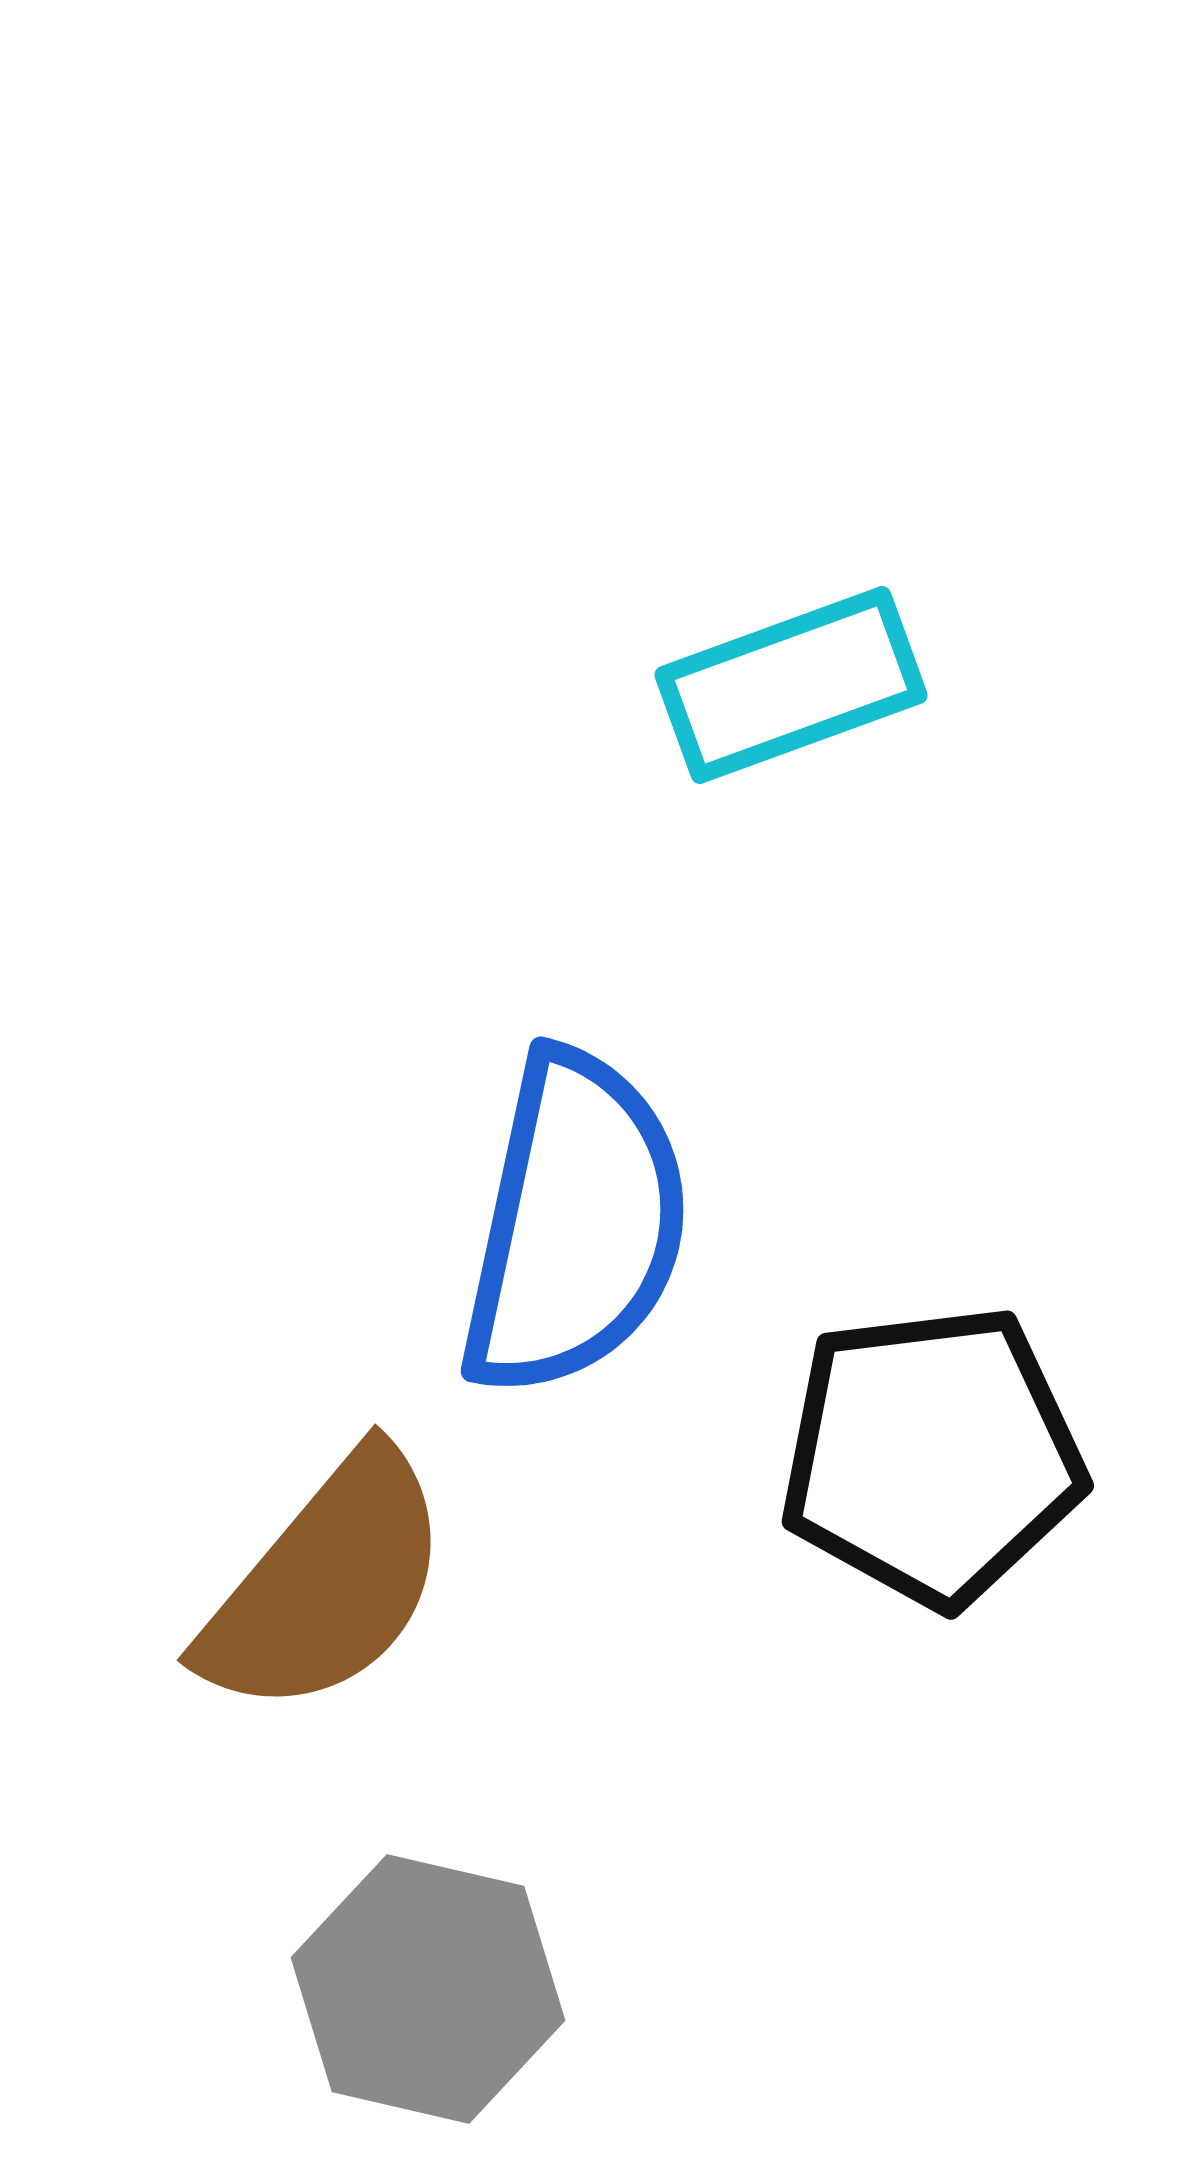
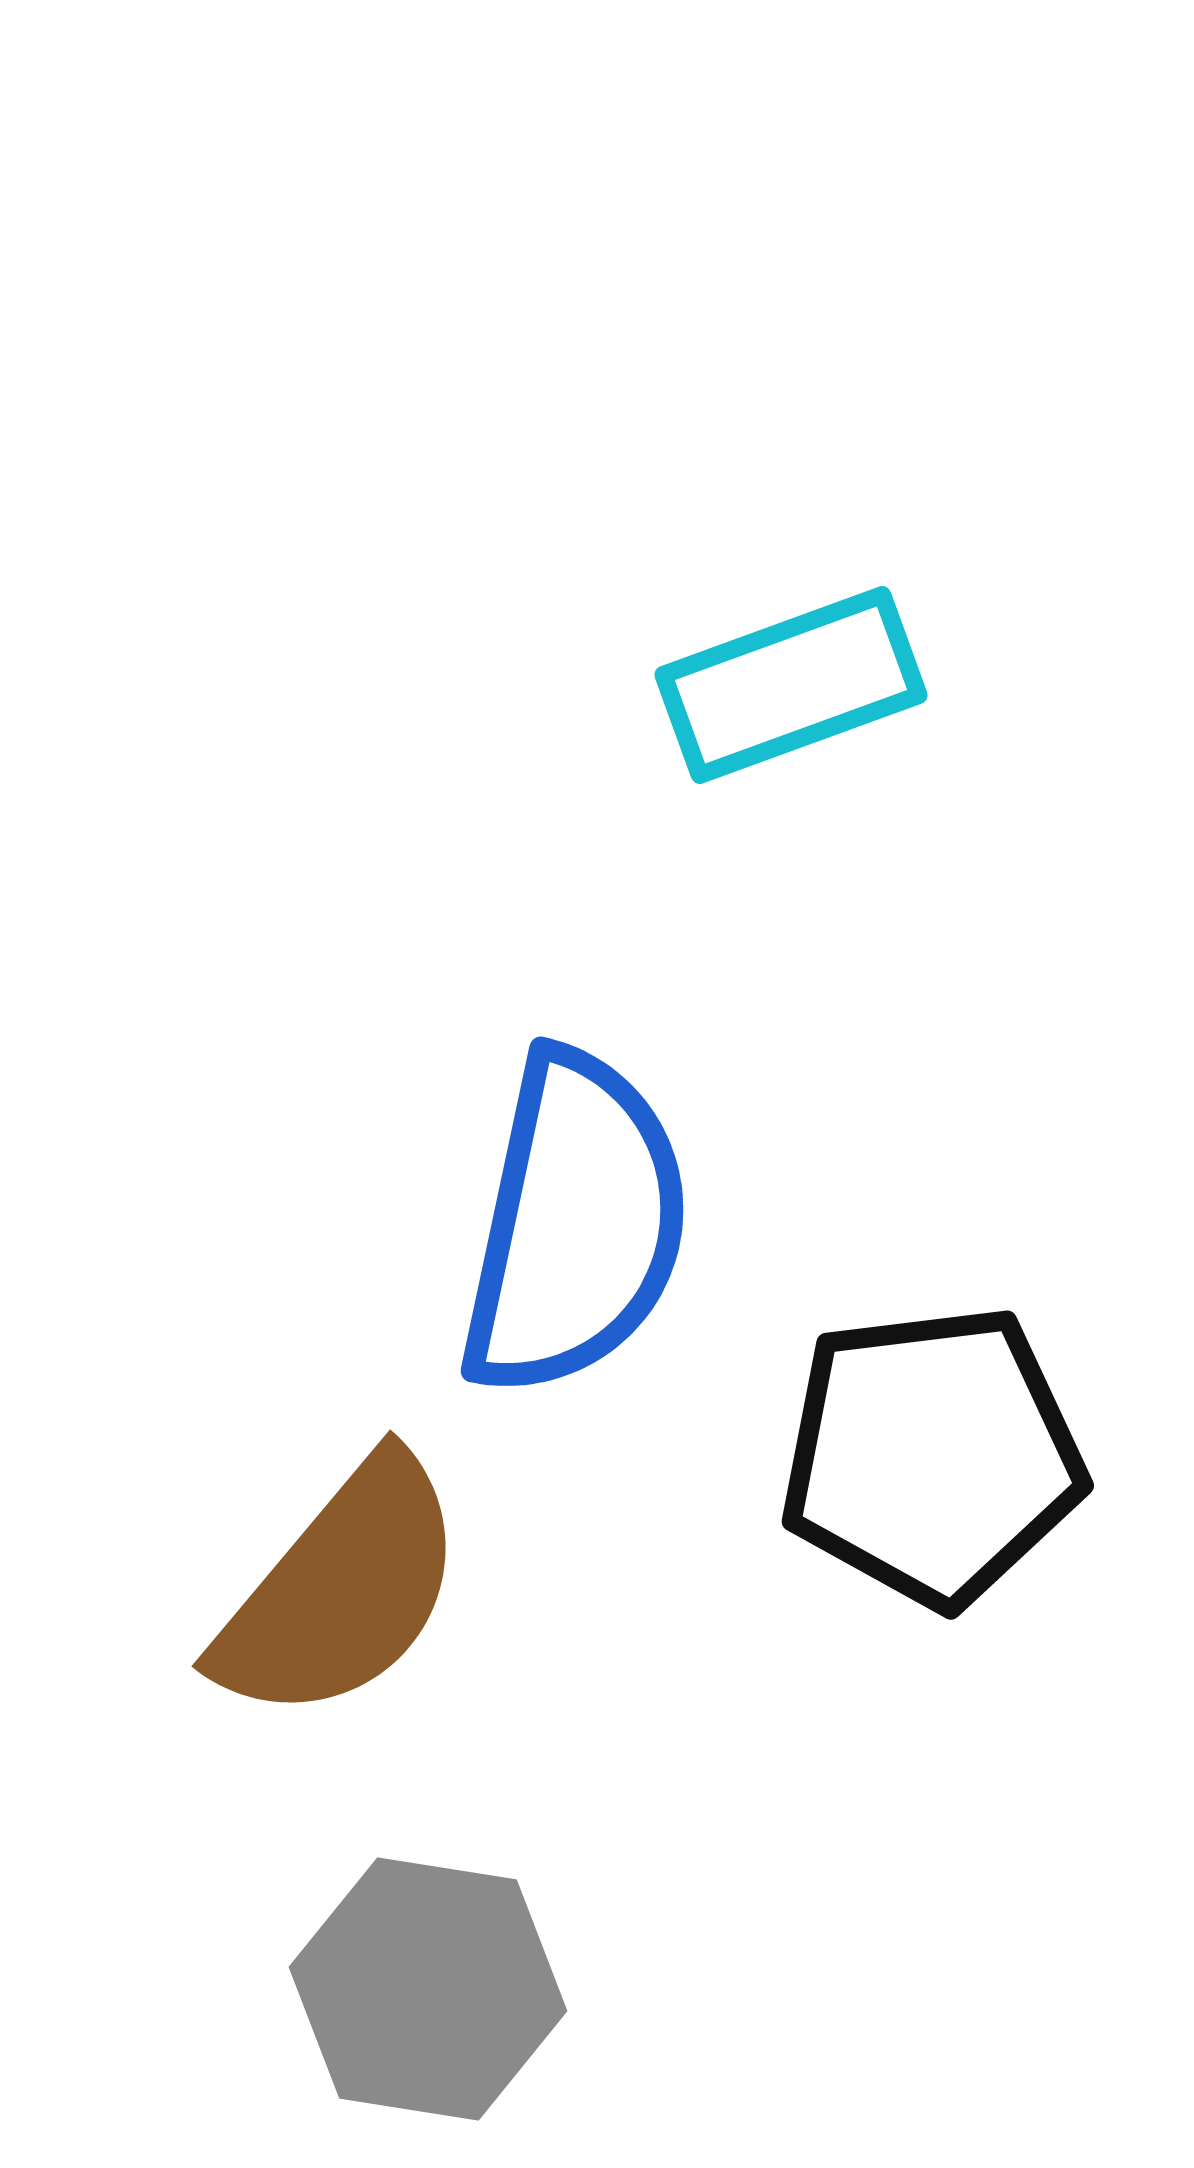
brown semicircle: moved 15 px right, 6 px down
gray hexagon: rotated 4 degrees counterclockwise
